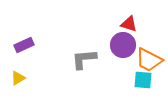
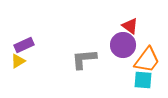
red triangle: moved 1 px right, 2 px down; rotated 18 degrees clockwise
orange trapezoid: moved 2 px left; rotated 80 degrees counterclockwise
yellow triangle: moved 17 px up
